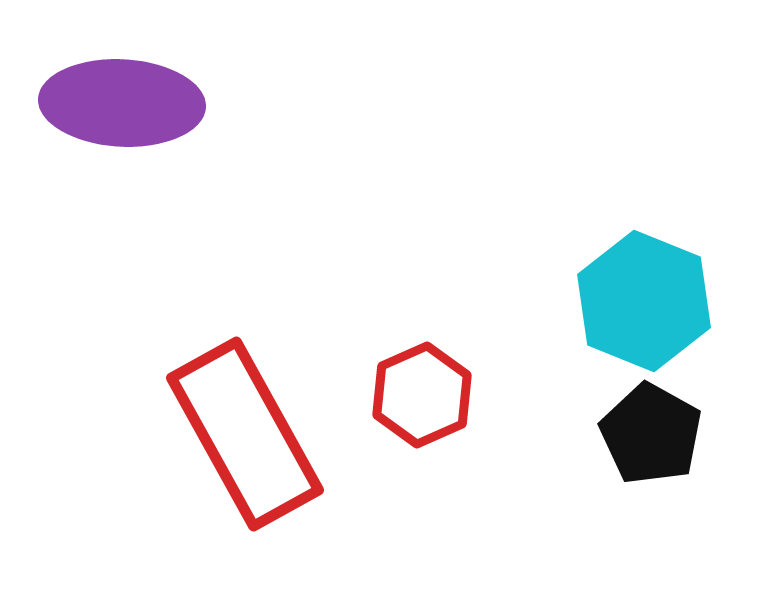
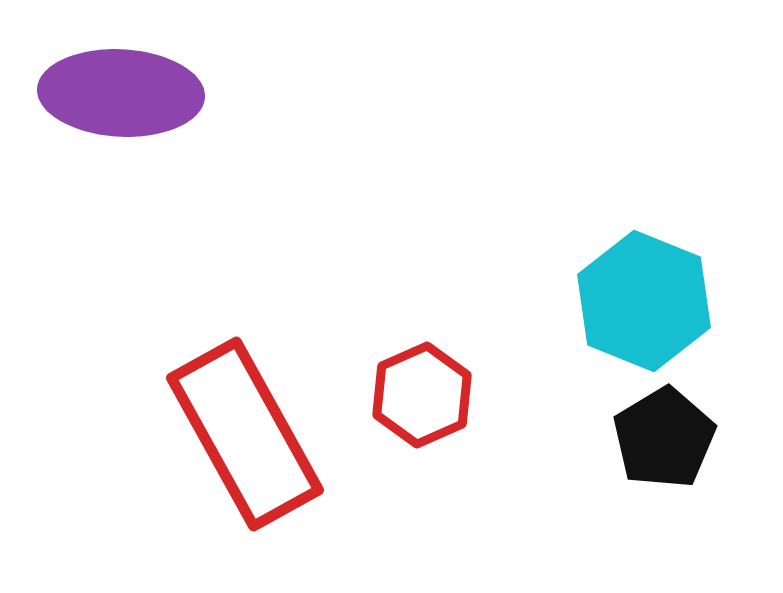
purple ellipse: moved 1 px left, 10 px up
black pentagon: moved 13 px right, 4 px down; rotated 12 degrees clockwise
